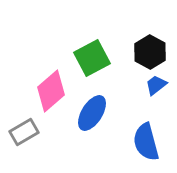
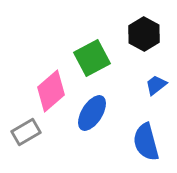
black hexagon: moved 6 px left, 18 px up
gray rectangle: moved 2 px right
